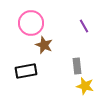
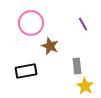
purple line: moved 1 px left, 2 px up
brown star: moved 6 px right, 1 px down
yellow star: rotated 18 degrees clockwise
